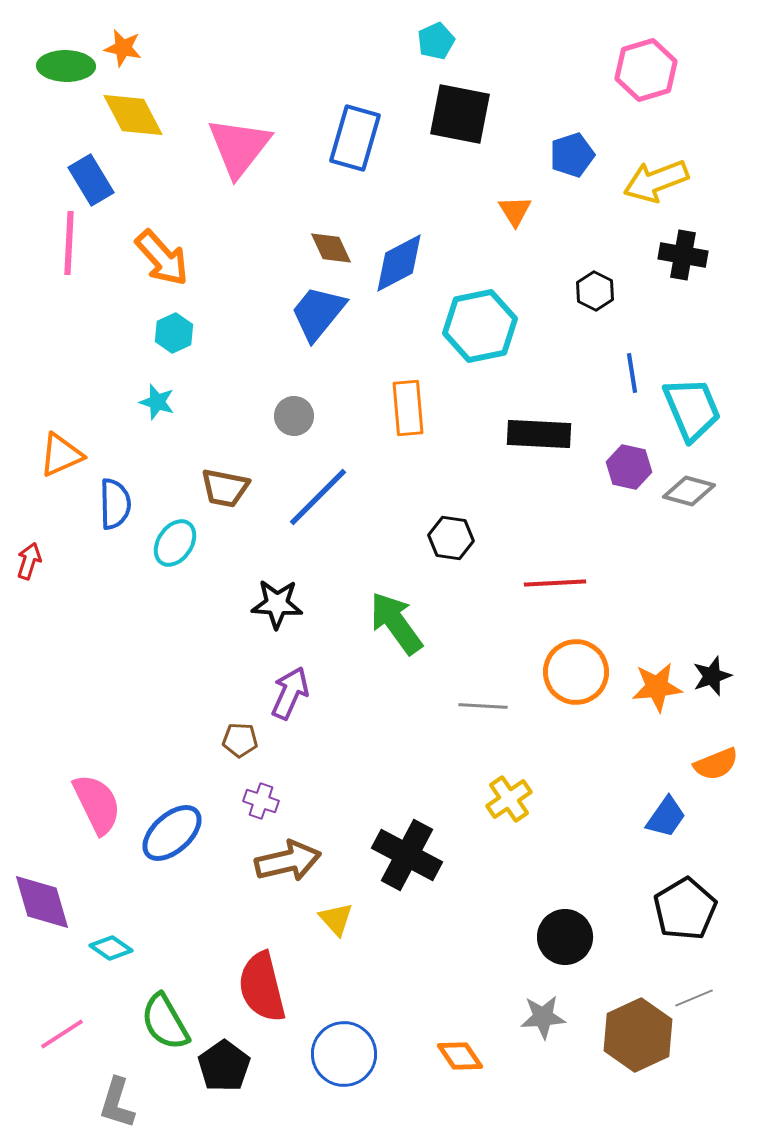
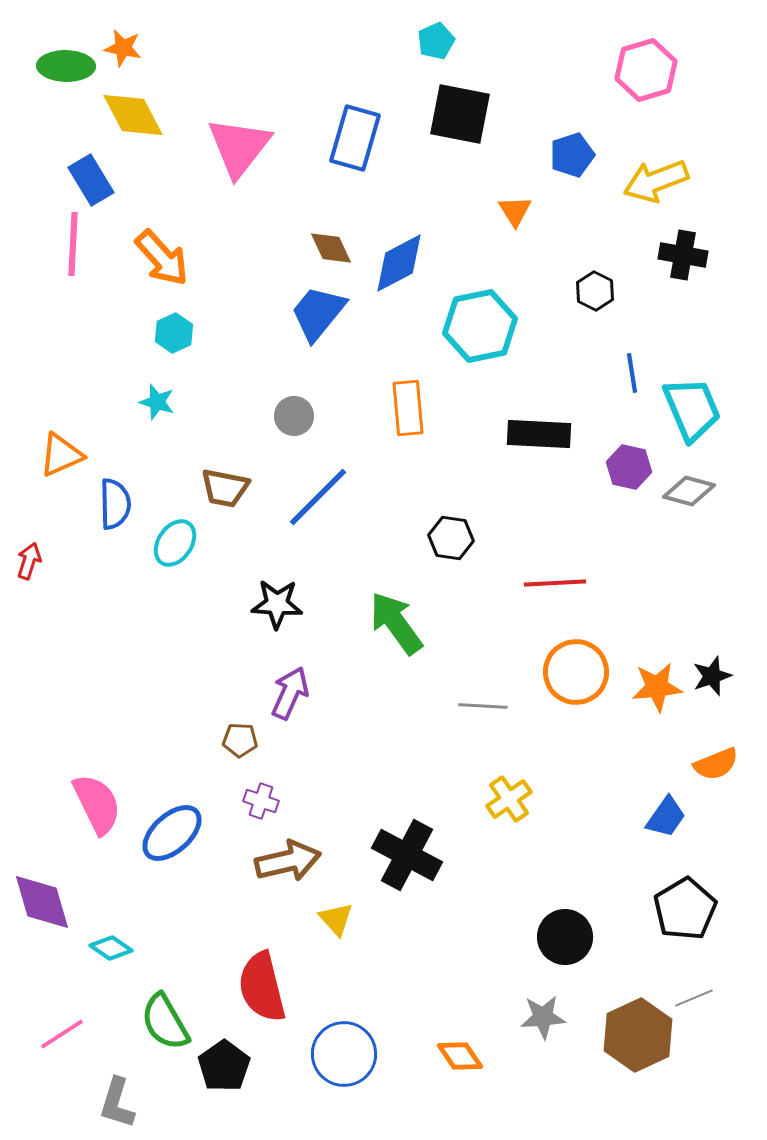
pink line at (69, 243): moved 4 px right, 1 px down
